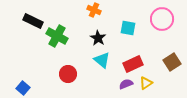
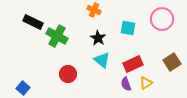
black rectangle: moved 1 px down
purple semicircle: rotated 88 degrees counterclockwise
